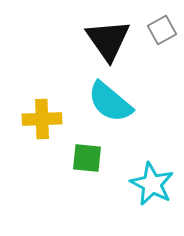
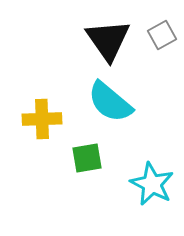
gray square: moved 5 px down
green square: rotated 16 degrees counterclockwise
